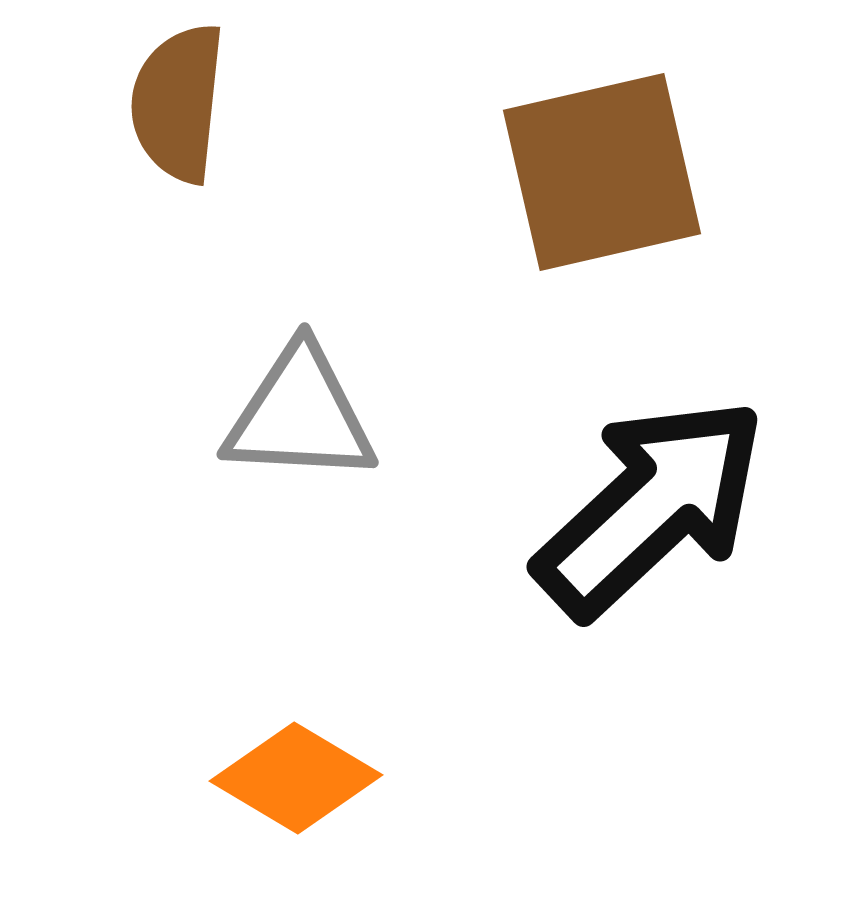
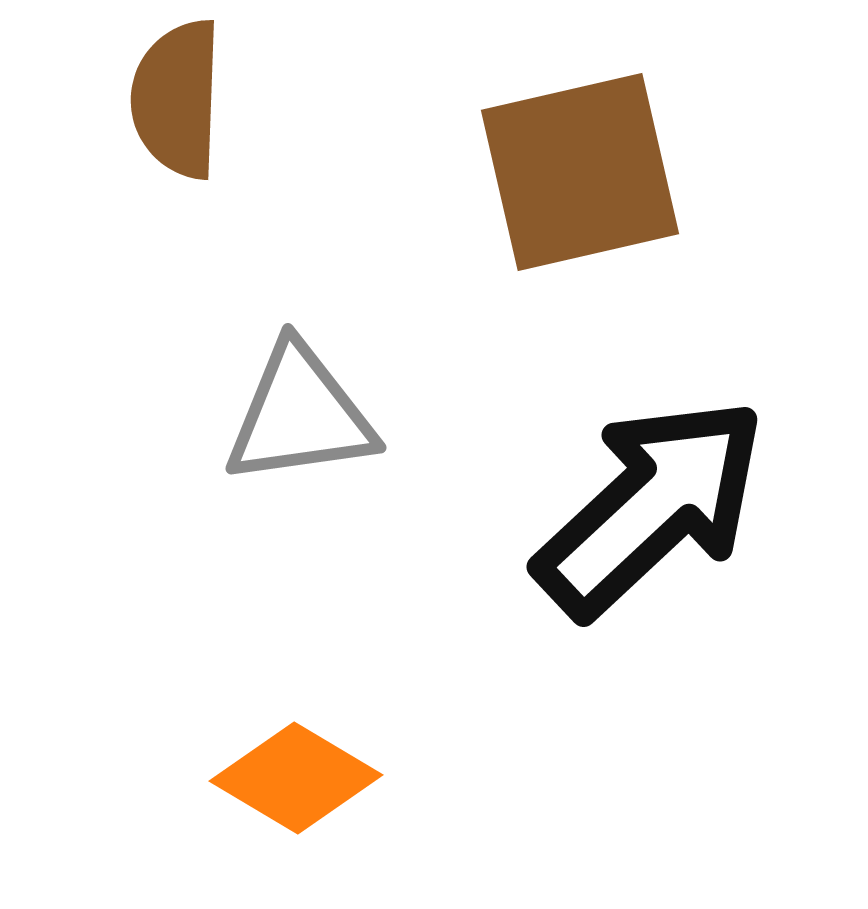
brown semicircle: moved 1 px left, 4 px up; rotated 4 degrees counterclockwise
brown square: moved 22 px left
gray triangle: rotated 11 degrees counterclockwise
